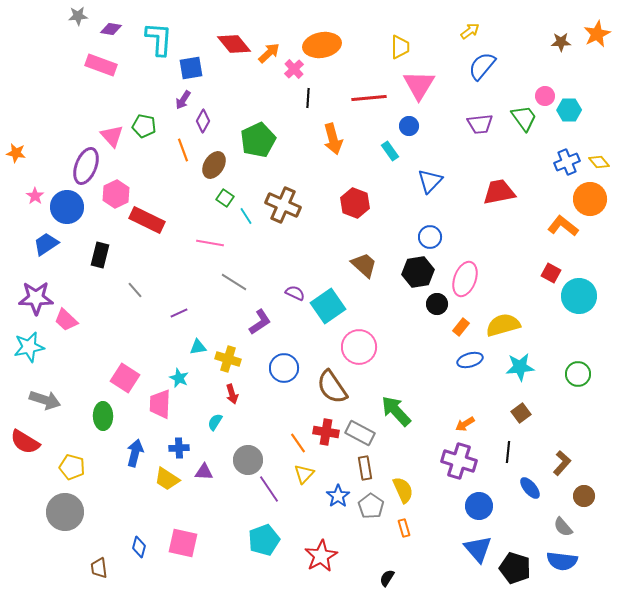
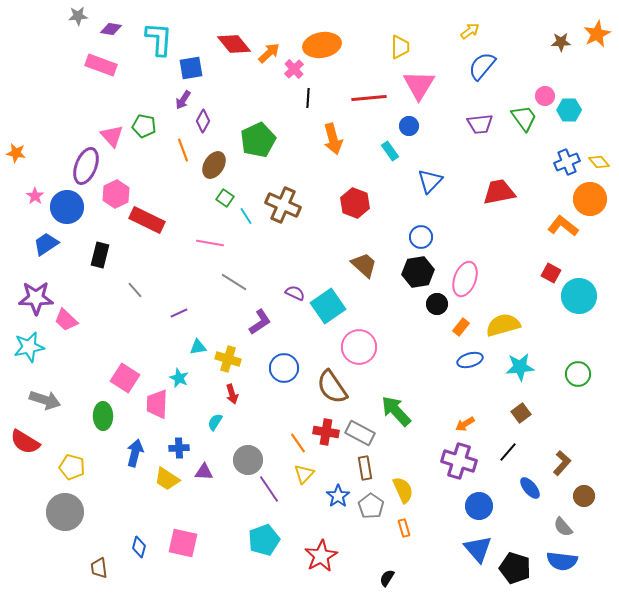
blue circle at (430, 237): moved 9 px left
pink trapezoid at (160, 404): moved 3 px left
black line at (508, 452): rotated 35 degrees clockwise
